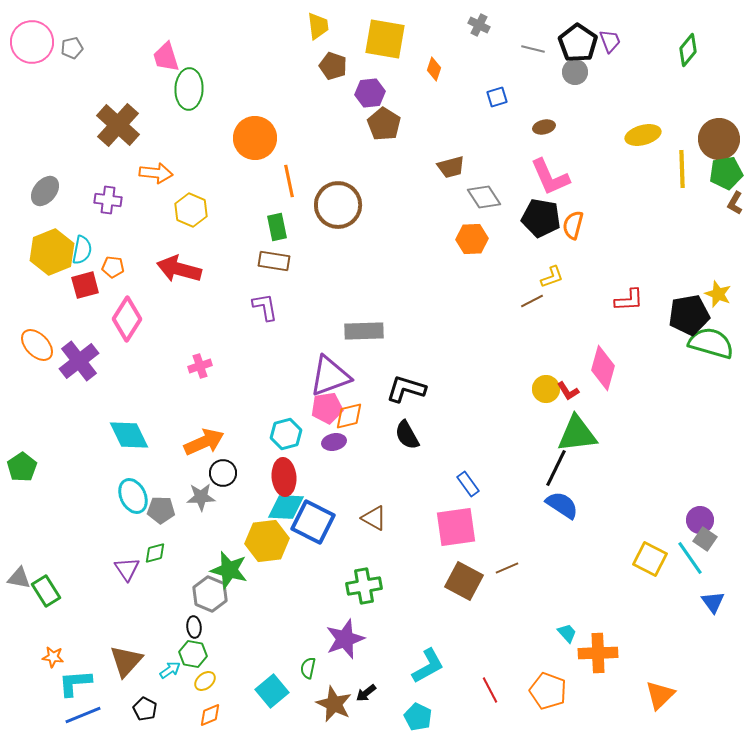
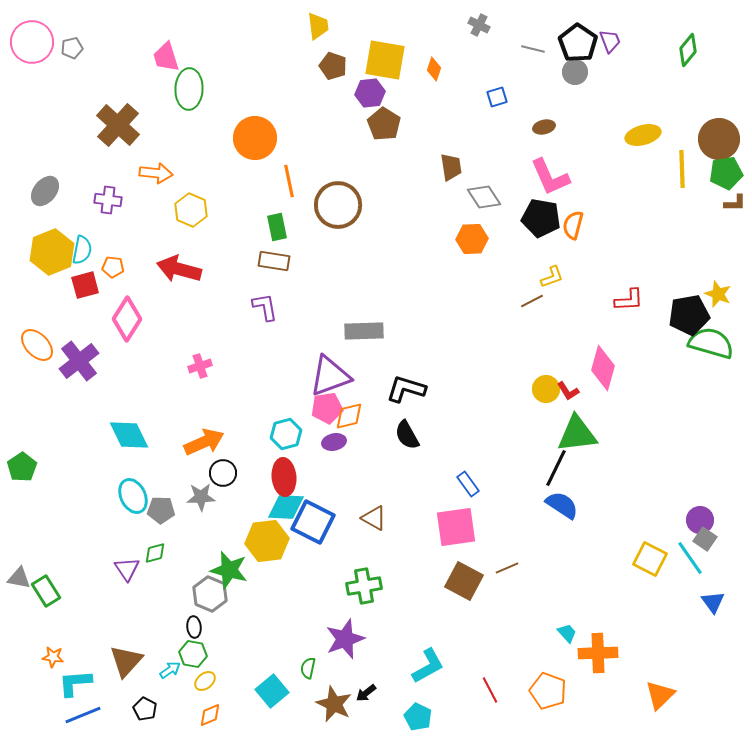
yellow square at (385, 39): moved 21 px down
brown trapezoid at (451, 167): rotated 84 degrees counterclockwise
brown L-shape at (735, 203): rotated 120 degrees counterclockwise
